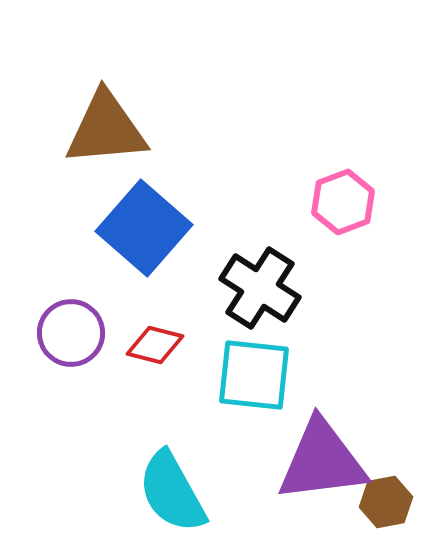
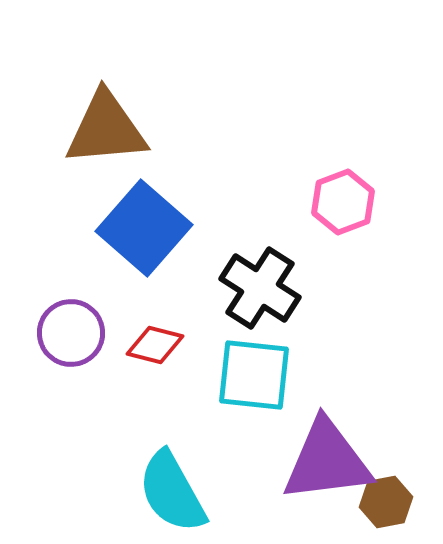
purple triangle: moved 5 px right
